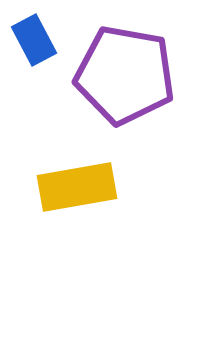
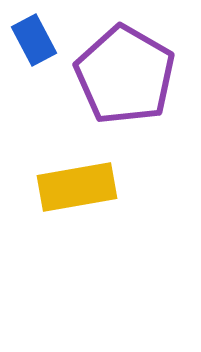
purple pentagon: rotated 20 degrees clockwise
